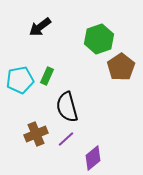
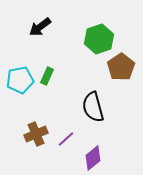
black semicircle: moved 26 px right
